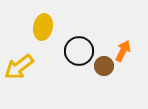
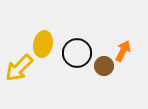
yellow ellipse: moved 17 px down
black circle: moved 2 px left, 2 px down
yellow arrow: moved 1 px down; rotated 8 degrees counterclockwise
